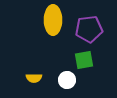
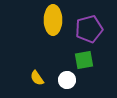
purple pentagon: rotated 8 degrees counterclockwise
yellow semicircle: moved 3 px right; rotated 56 degrees clockwise
